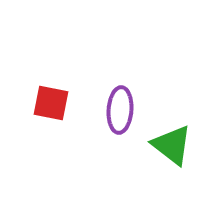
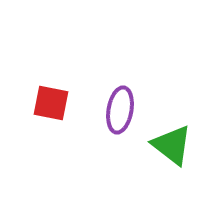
purple ellipse: rotated 6 degrees clockwise
